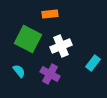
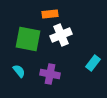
green square: rotated 16 degrees counterclockwise
white cross: moved 11 px up
purple cross: rotated 18 degrees counterclockwise
